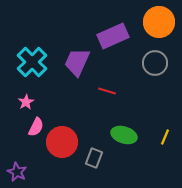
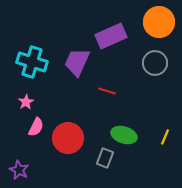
purple rectangle: moved 2 px left
cyan cross: rotated 28 degrees counterclockwise
red circle: moved 6 px right, 4 px up
gray rectangle: moved 11 px right
purple star: moved 2 px right, 2 px up
